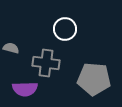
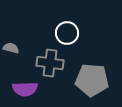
white circle: moved 2 px right, 4 px down
gray cross: moved 4 px right
gray pentagon: moved 2 px left, 1 px down
